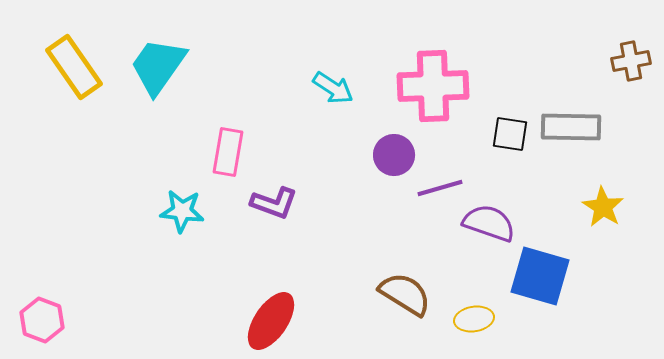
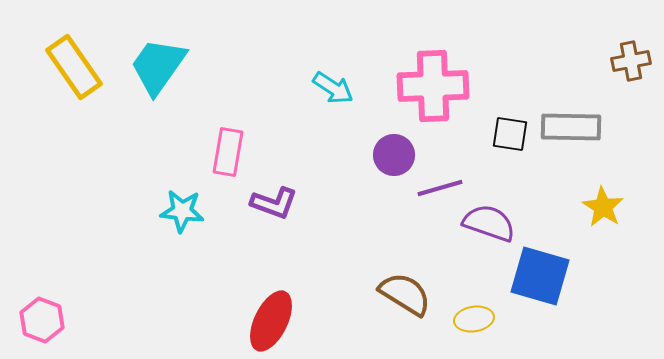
red ellipse: rotated 8 degrees counterclockwise
